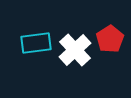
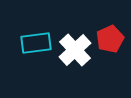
red pentagon: rotated 8 degrees clockwise
